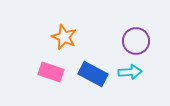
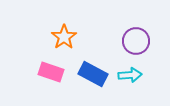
orange star: rotated 15 degrees clockwise
cyan arrow: moved 3 px down
